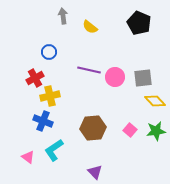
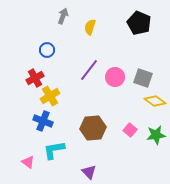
gray arrow: rotated 28 degrees clockwise
yellow semicircle: rotated 70 degrees clockwise
blue circle: moved 2 px left, 2 px up
purple line: rotated 65 degrees counterclockwise
gray square: rotated 24 degrees clockwise
yellow cross: rotated 18 degrees counterclockwise
yellow diamond: rotated 10 degrees counterclockwise
green star: moved 4 px down
cyan L-shape: rotated 25 degrees clockwise
pink triangle: moved 5 px down
purple triangle: moved 6 px left
